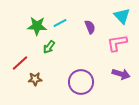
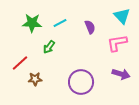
green star: moved 5 px left, 3 px up
